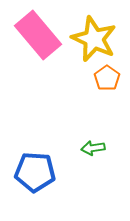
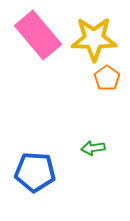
yellow star: rotated 24 degrees counterclockwise
